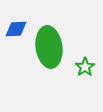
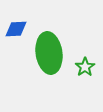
green ellipse: moved 6 px down
